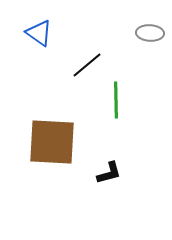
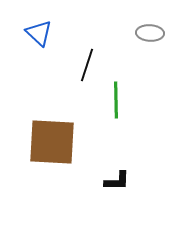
blue triangle: rotated 8 degrees clockwise
black line: rotated 32 degrees counterclockwise
black L-shape: moved 8 px right, 8 px down; rotated 16 degrees clockwise
